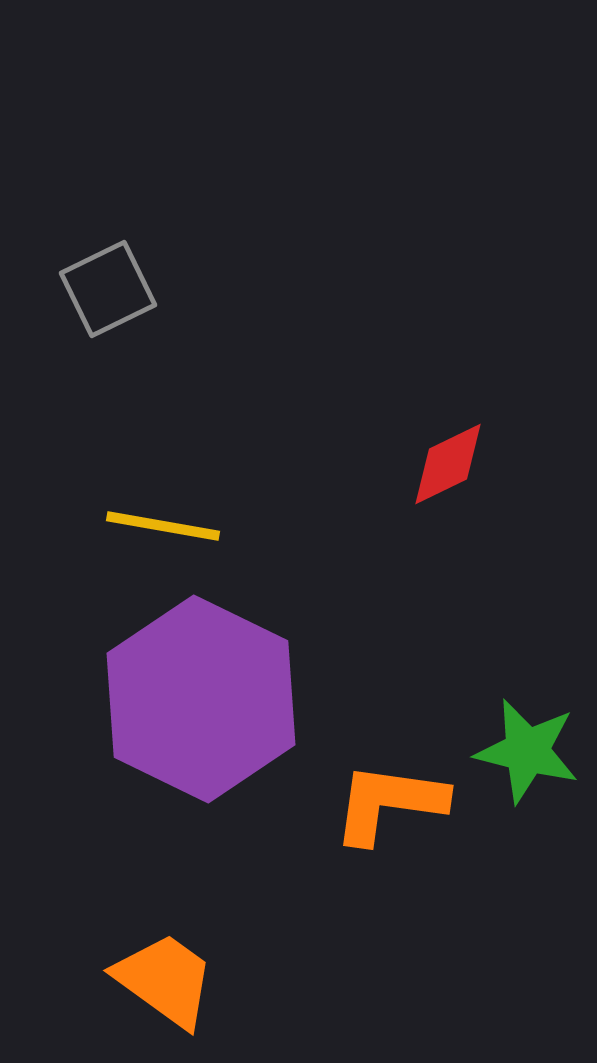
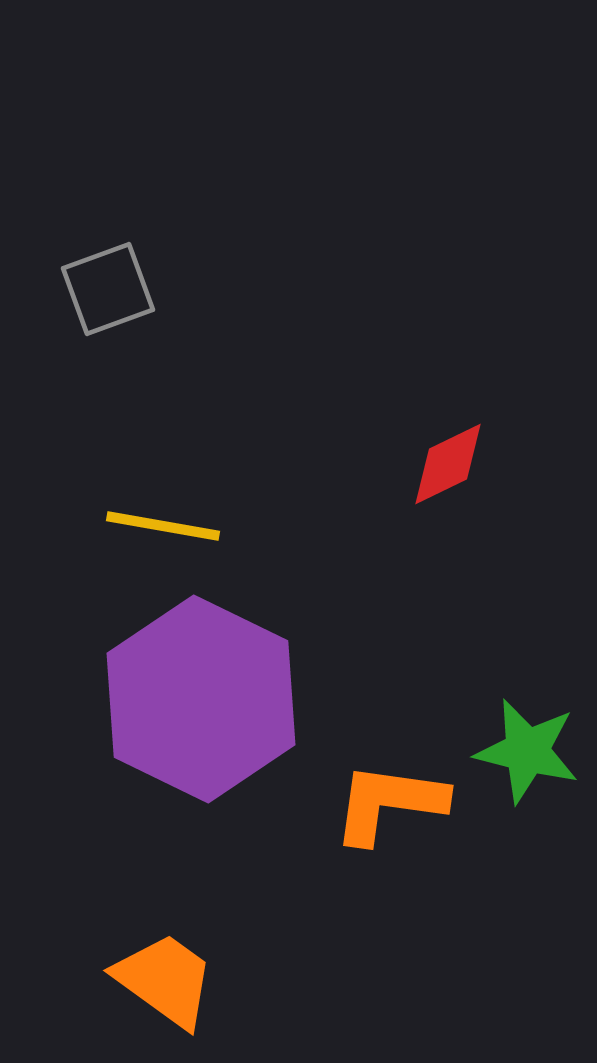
gray square: rotated 6 degrees clockwise
